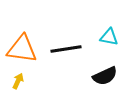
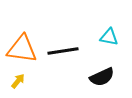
black line: moved 3 px left, 2 px down
black semicircle: moved 3 px left, 1 px down
yellow arrow: rotated 14 degrees clockwise
